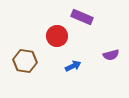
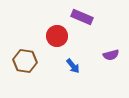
blue arrow: rotated 77 degrees clockwise
